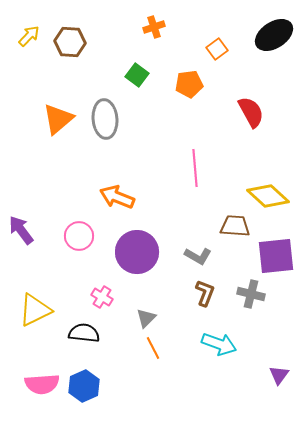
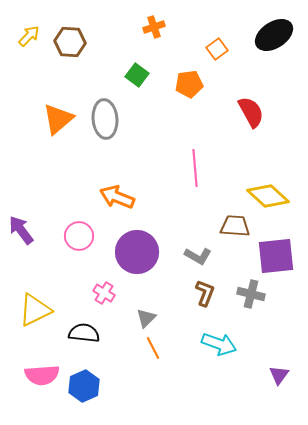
pink cross: moved 2 px right, 4 px up
pink semicircle: moved 9 px up
